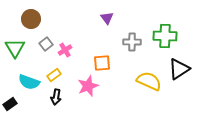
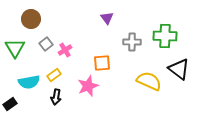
black triangle: rotated 50 degrees counterclockwise
cyan semicircle: rotated 30 degrees counterclockwise
